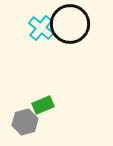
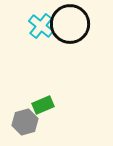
cyan cross: moved 2 px up
